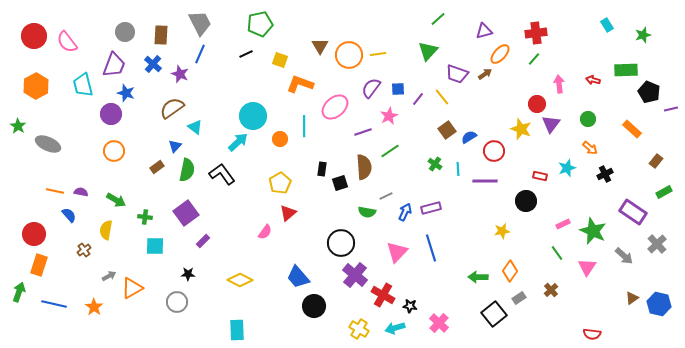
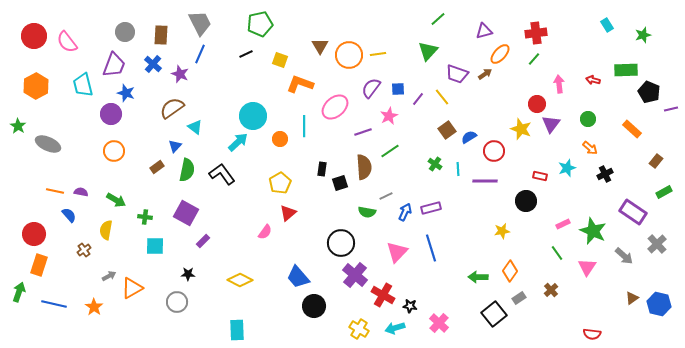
purple square at (186, 213): rotated 25 degrees counterclockwise
